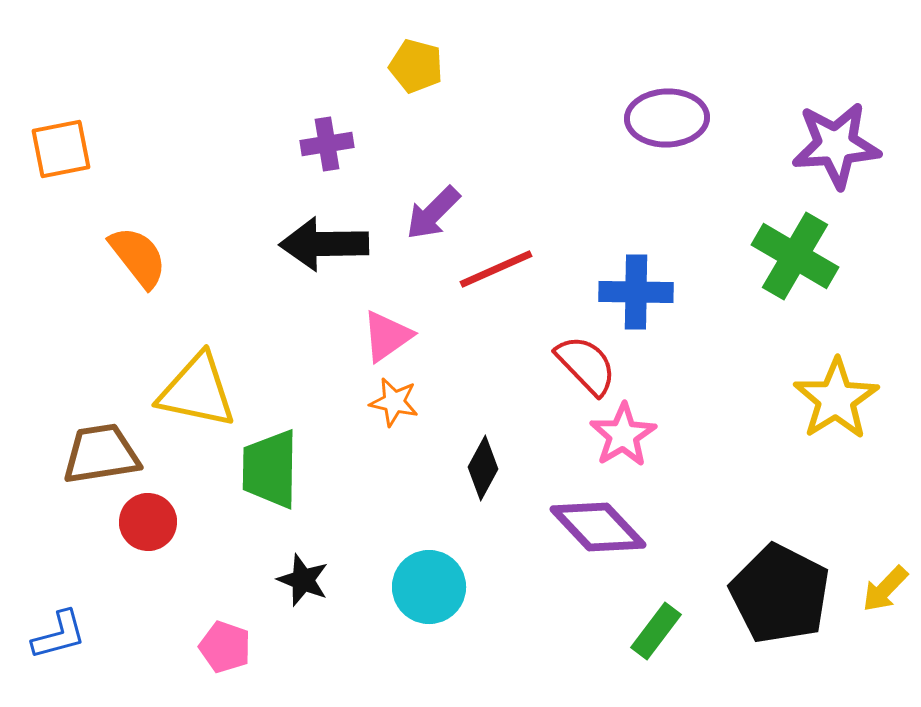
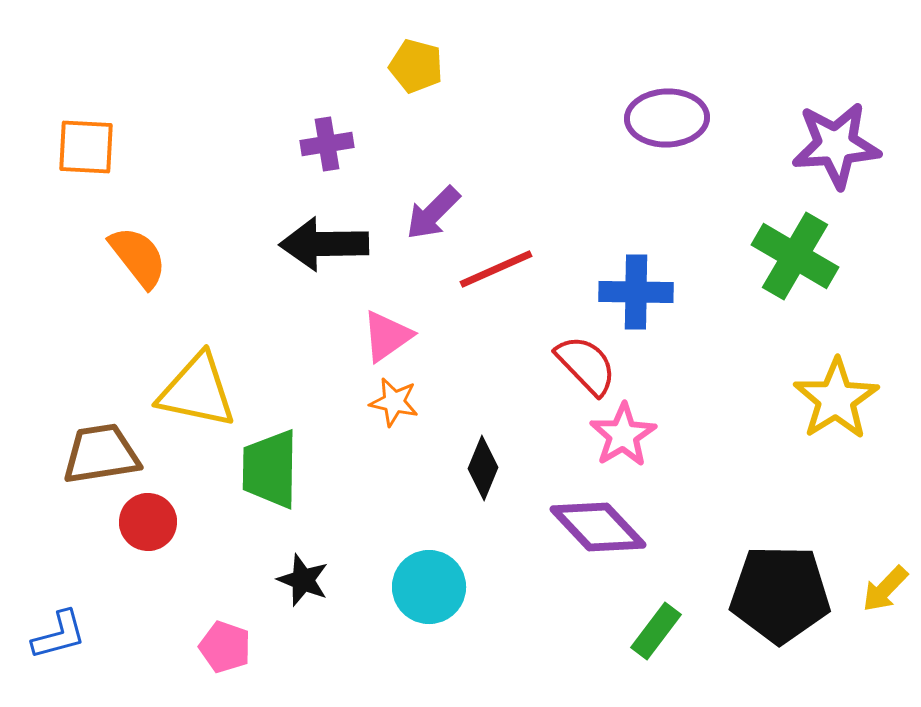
orange square: moved 25 px right, 2 px up; rotated 14 degrees clockwise
black diamond: rotated 6 degrees counterclockwise
black pentagon: rotated 26 degrees counterclockwise
